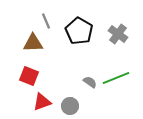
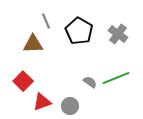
brown triangle: moved 1 px down
red square: moved 6 px left, 5 px down; rotated 24 degrees clockwise
